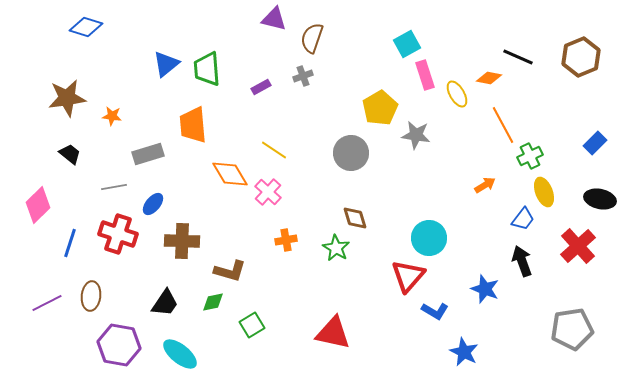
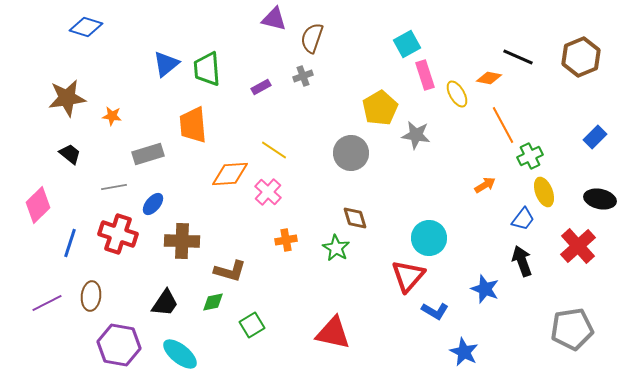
blue rectangle at (595, 143): moved 6 px up
orange diamond at (230, 174): rotated 63 degrees counterclockwise
